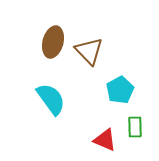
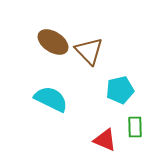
brown ellipse: rotated 72 degrees counterclockwise
cyan pentagon: rotated 16 degrees clockwise
cyan semicircle: rotated 28 degrees counterclockwise
